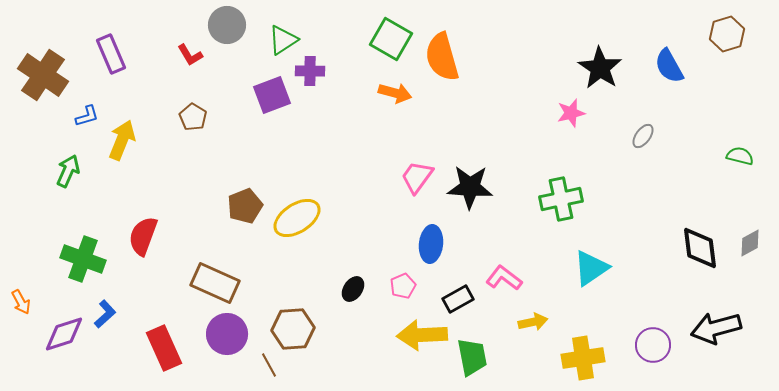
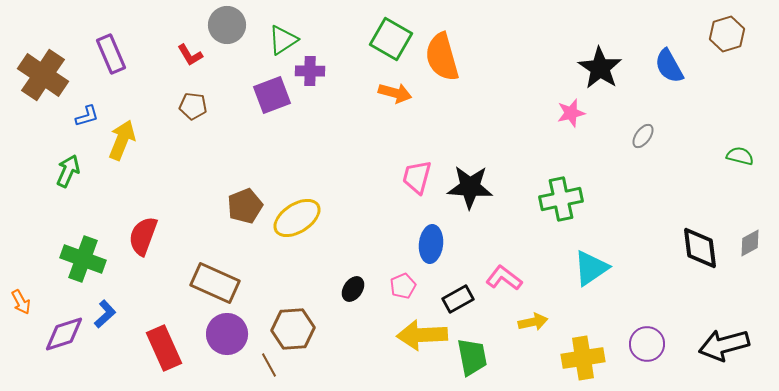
brown pentagon at (193, 117): moved 11 px up; rotated 24 degrees counterclockwise
pink trapezoid at (417, 177): rotated 21 degrees counterclockwise
black arrow at (716, 328): moved 8 px right, 17 px down
purple circle at (653, 345): moved 6 px left, 1 px up
